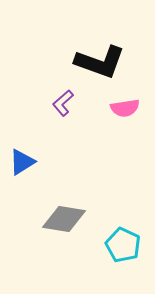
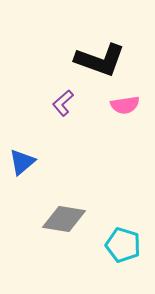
black L-shape: moved 2 px up
pink semicircle: moved 3 px up
blue triangle: rotated 8 degrees counterclockwise
cyan pentagon: rotated 8 degrees counterclockwise
